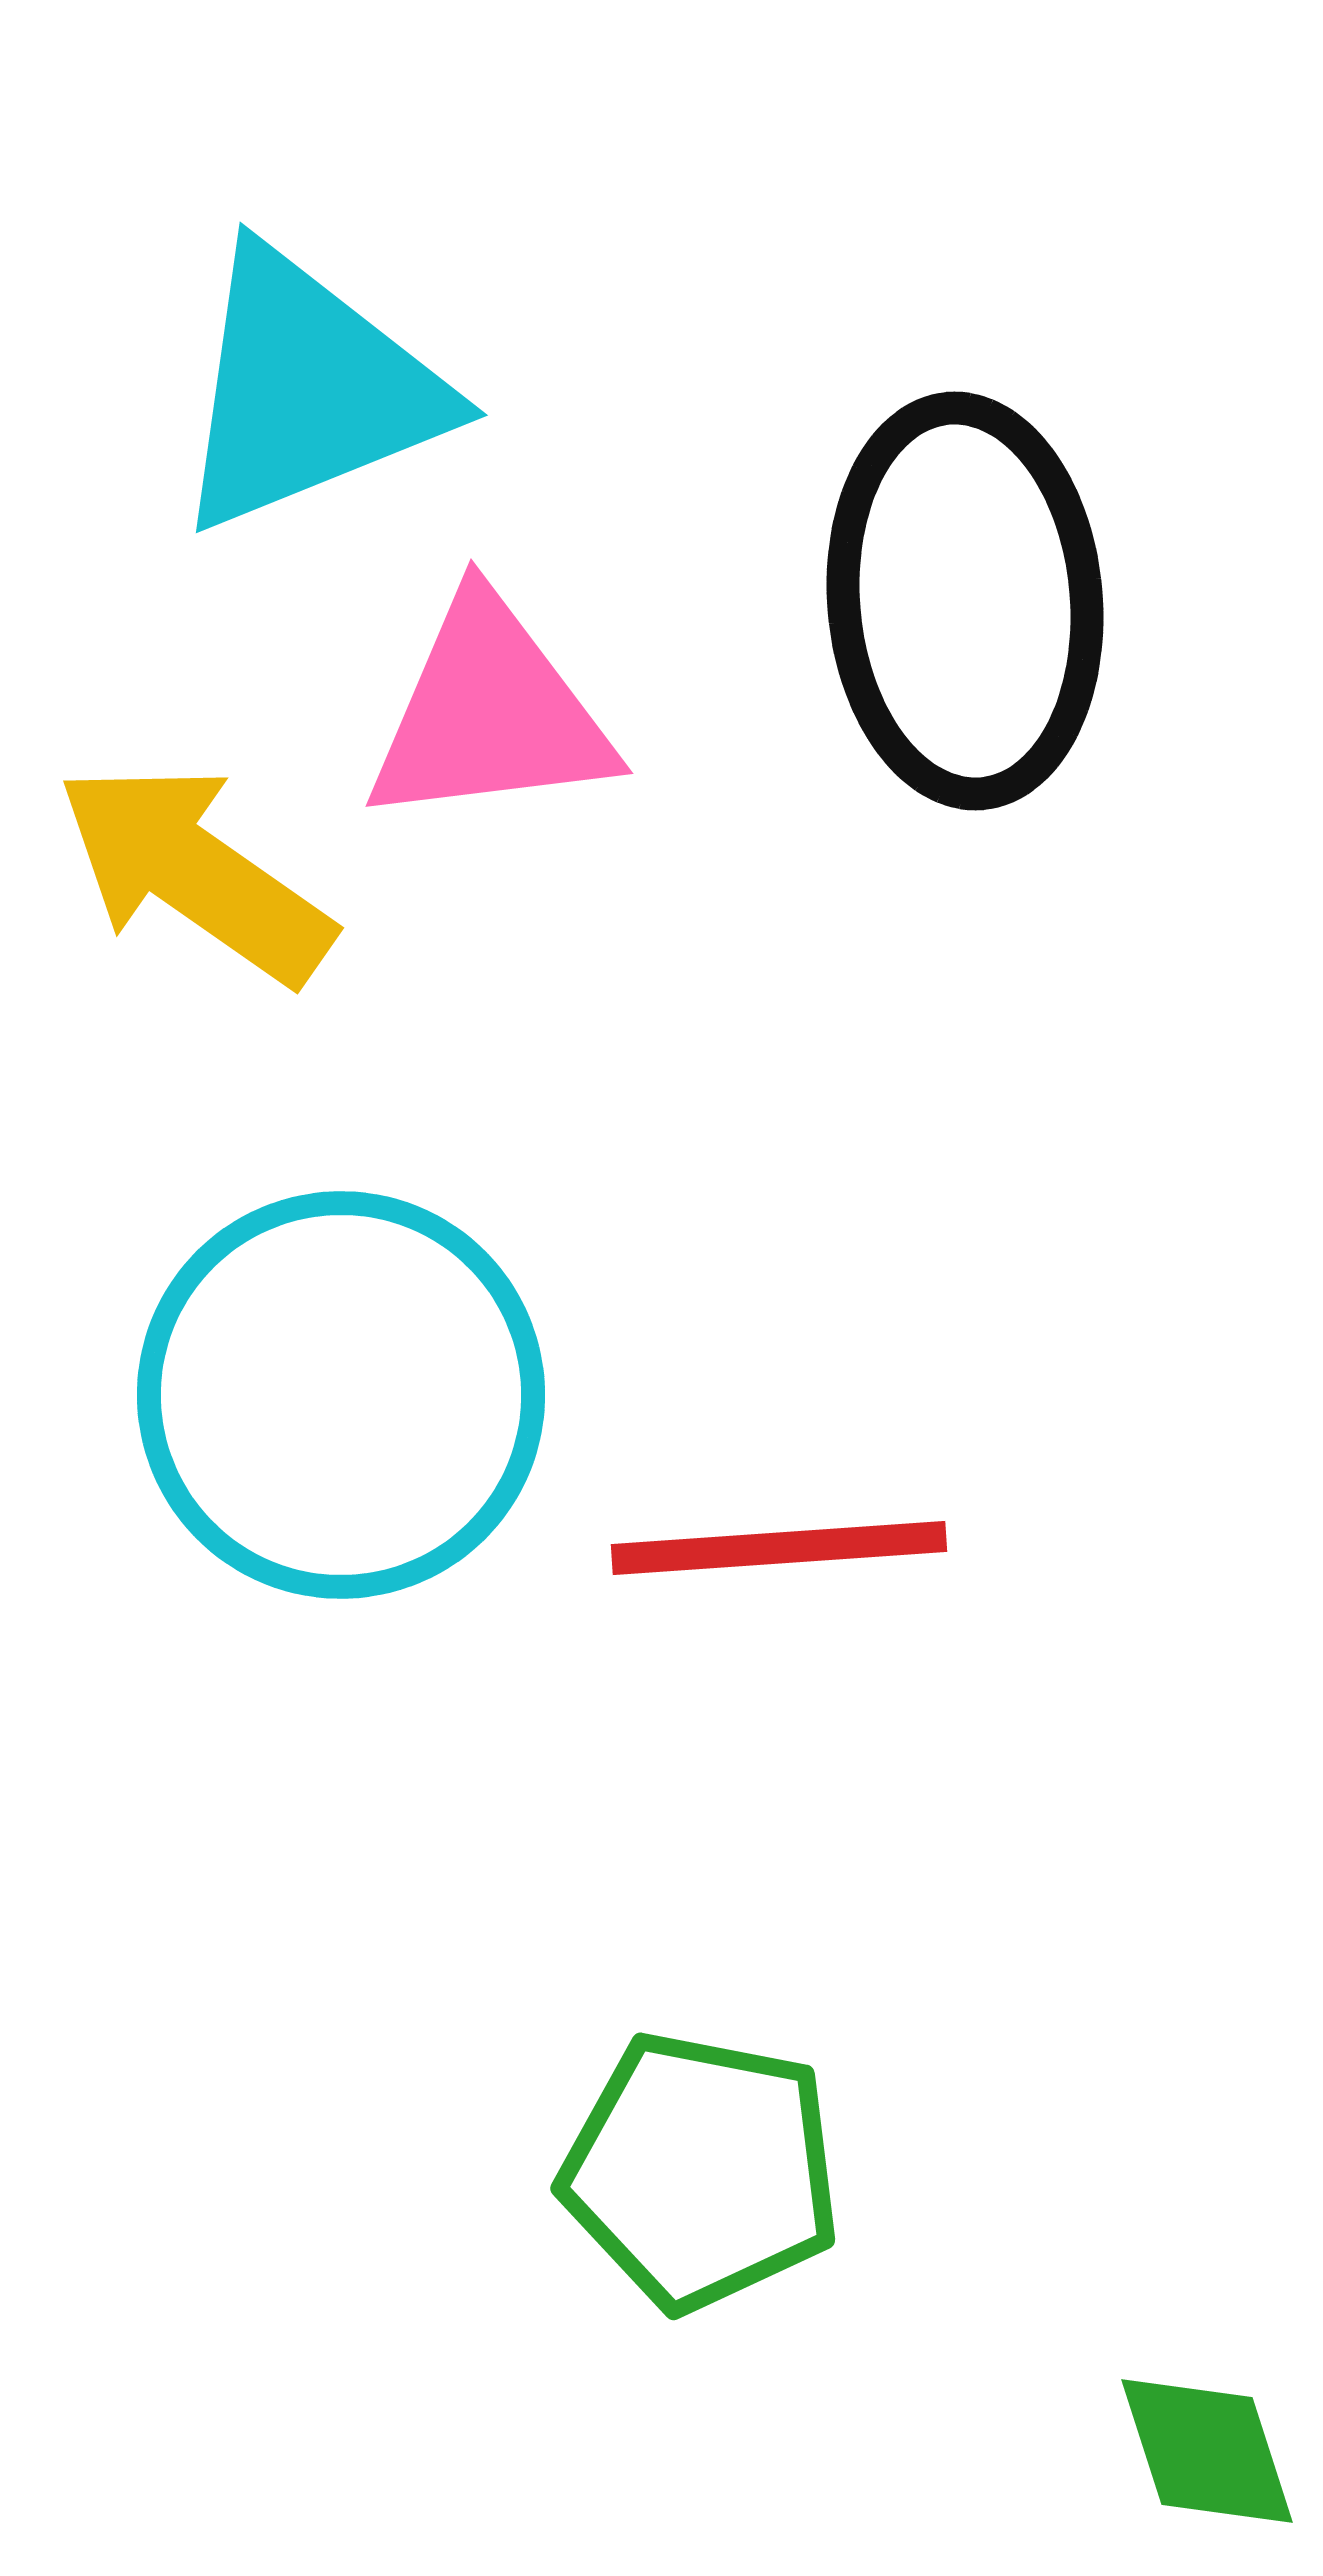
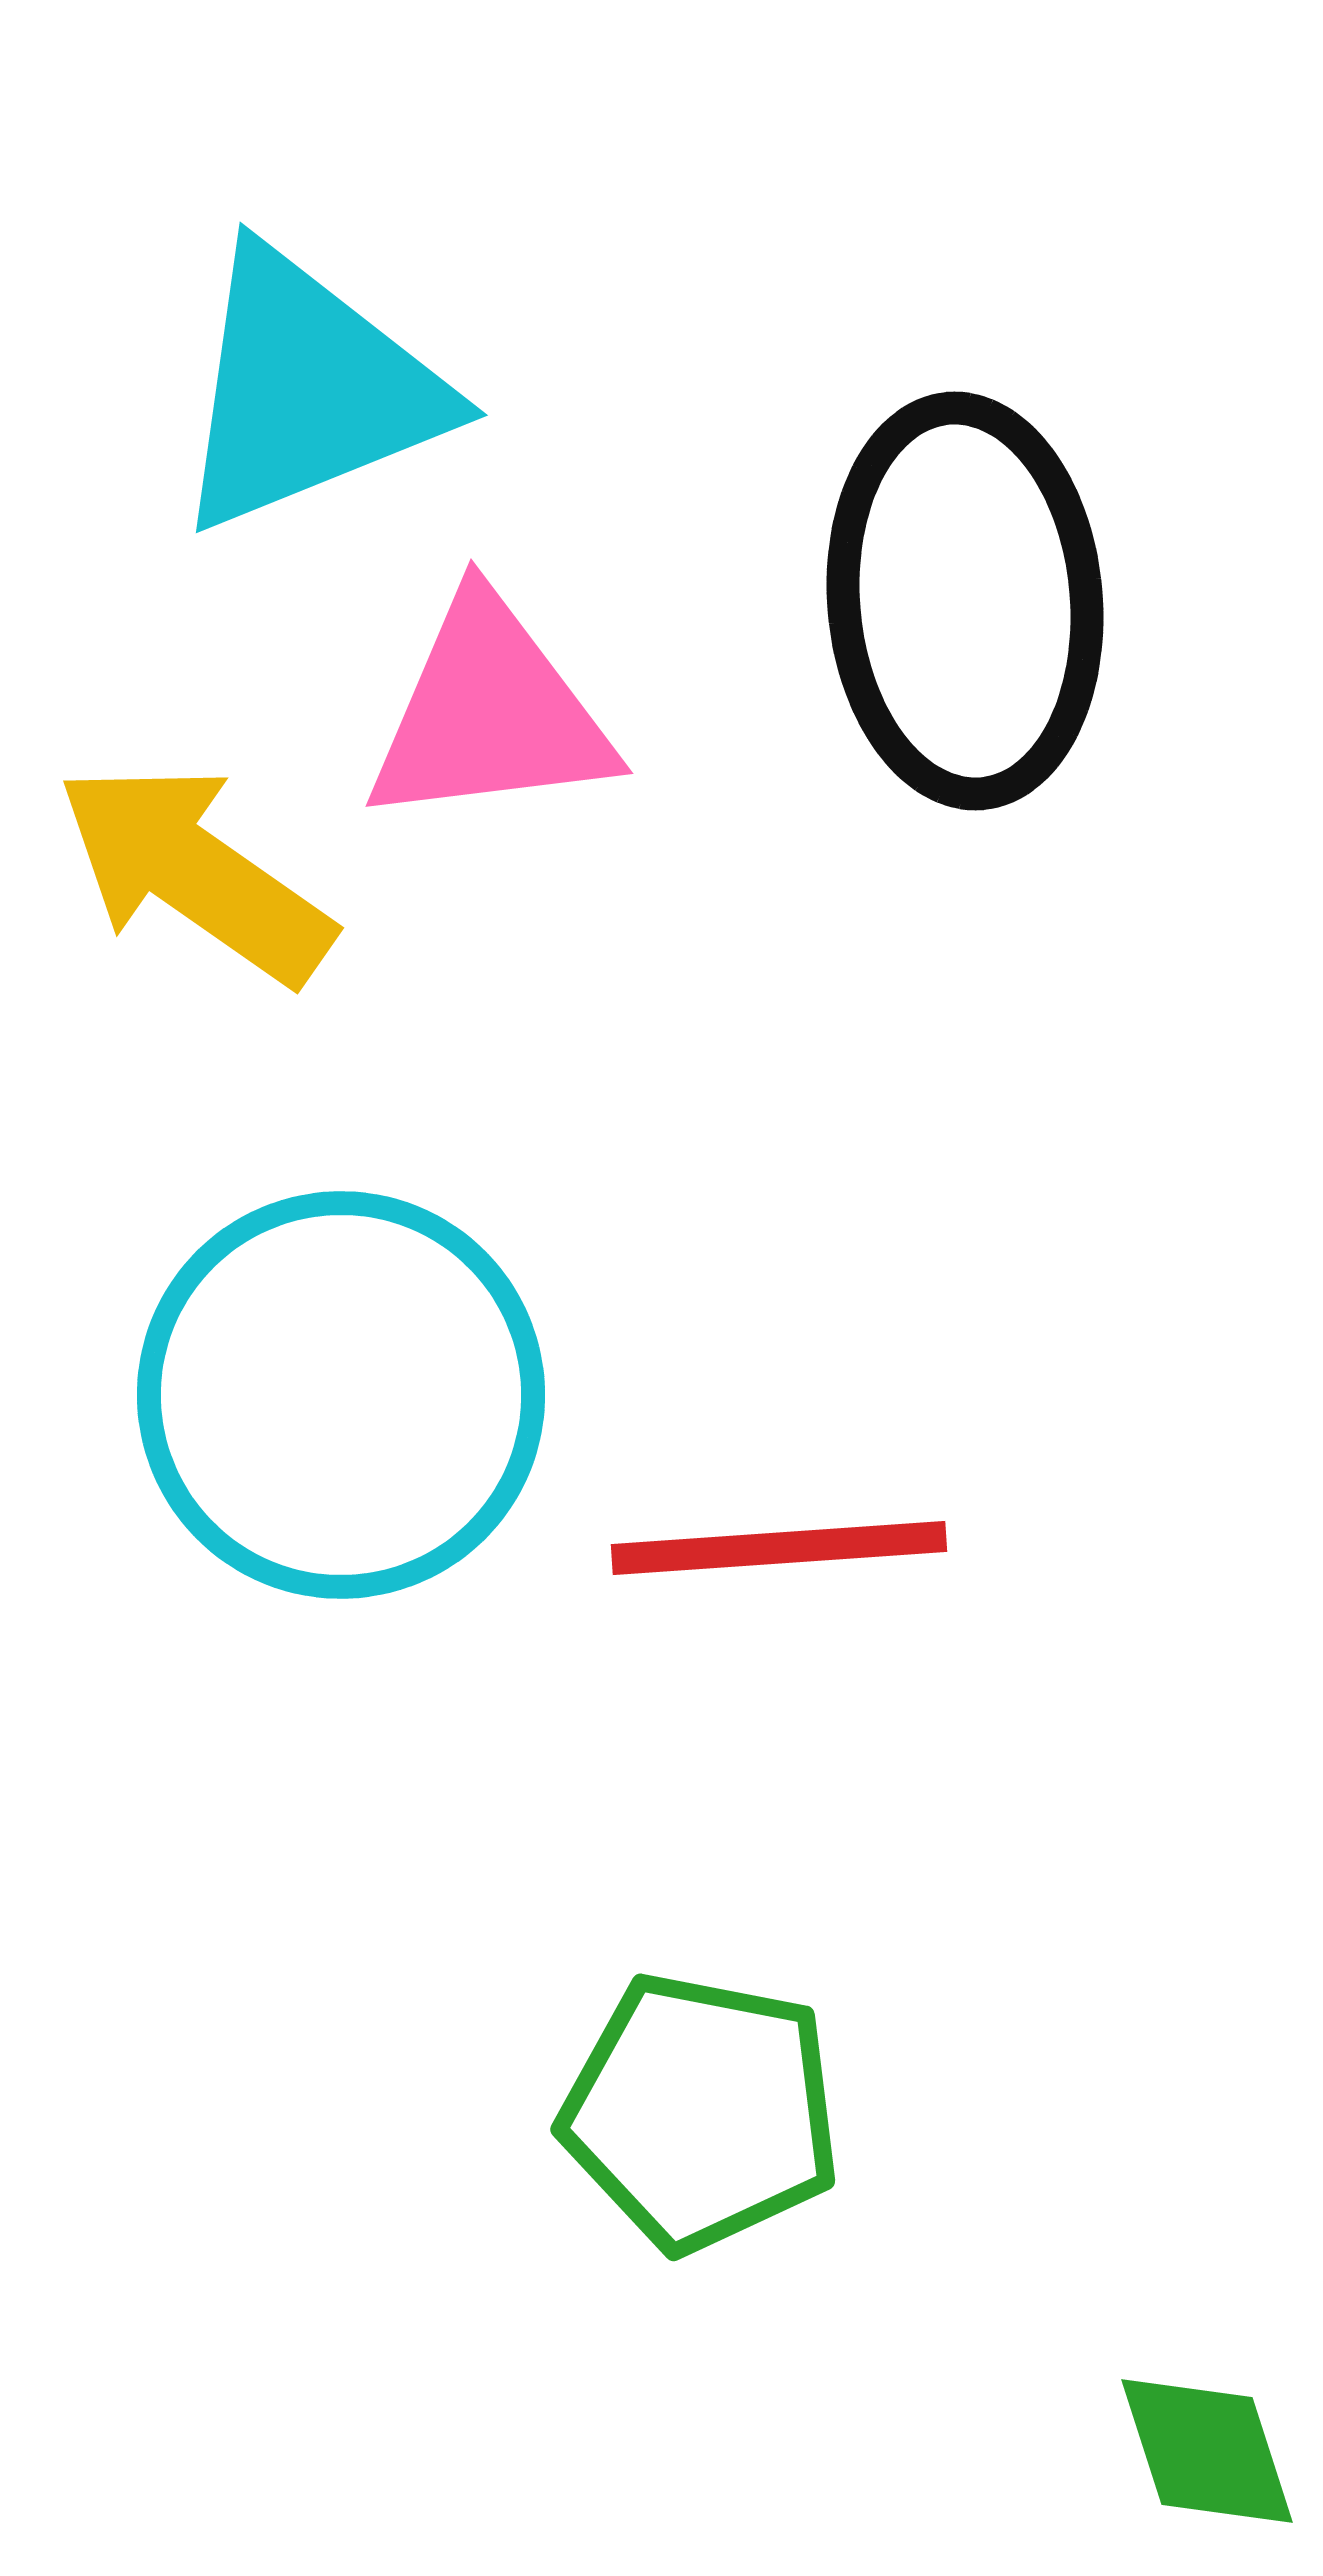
green pentagon: moved 59 px up
